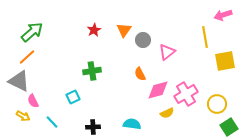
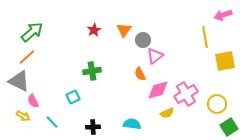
pink triangle: moved 12 px left, 4 px down
